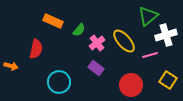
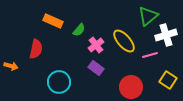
pink cross: moved 1 px left, 2 px down
red circle: moved 2 px down
